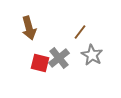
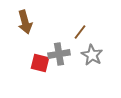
brown arrow: moved 4 px left, 6 px up
gray cross: moved 4 px up; rotated 30 degrees clockwise
